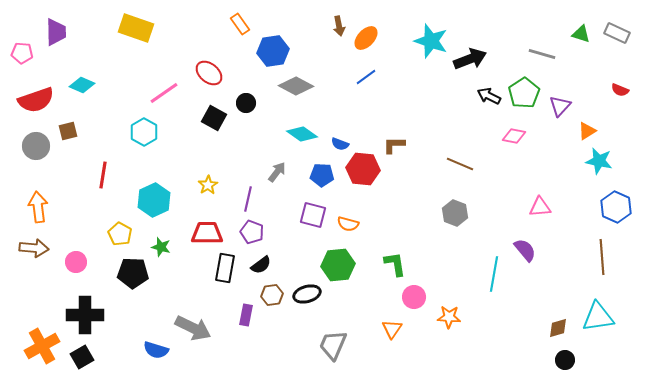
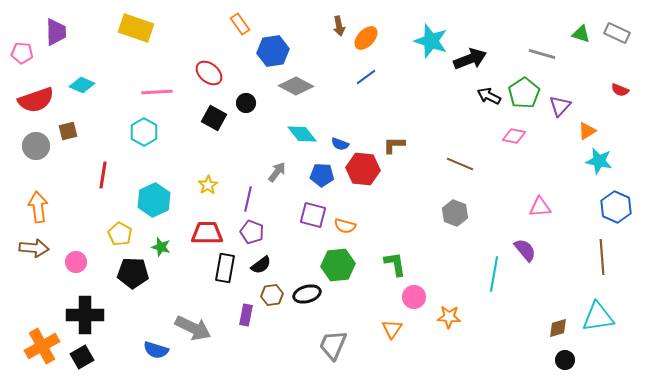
pink line at (164, 93): moved 7 px left, 1 px up; rotated 32 degrees clockwise
cyan diamond at (302, 134): rotated 16 degrees clockwise
orange semicircle at (348, 224): moved 3 px left, 2 px down
